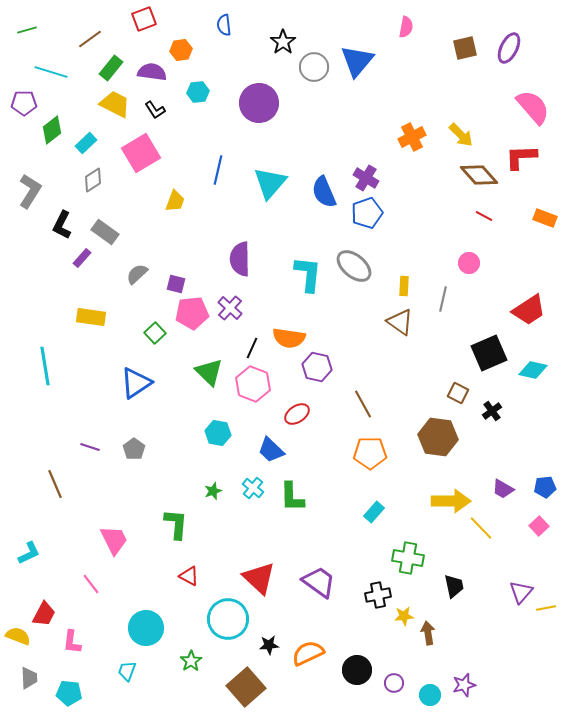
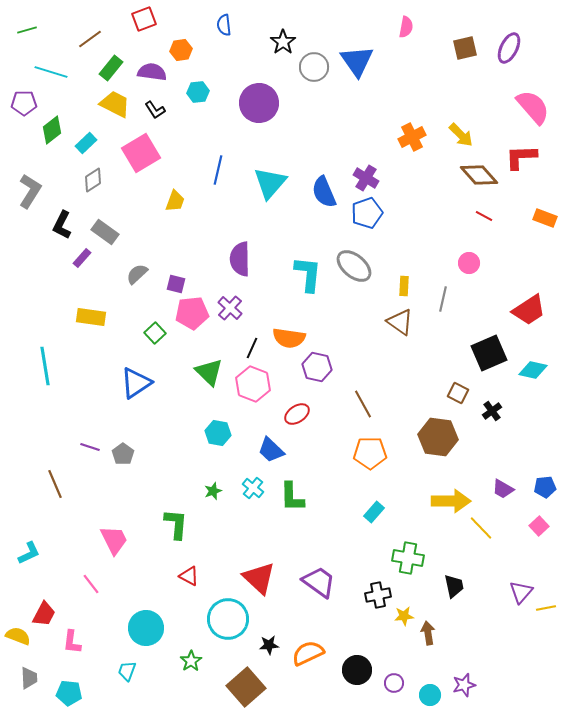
blue triangle at (357, 61): rotated 15 degrees counterclockwise
gray pentagon at (134, 449): moved 11 px left, 5 px down
